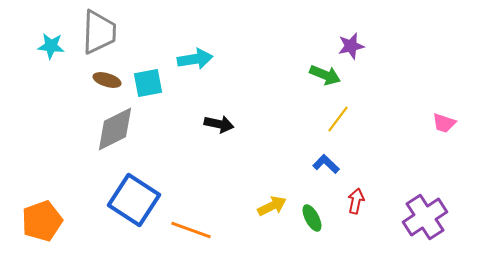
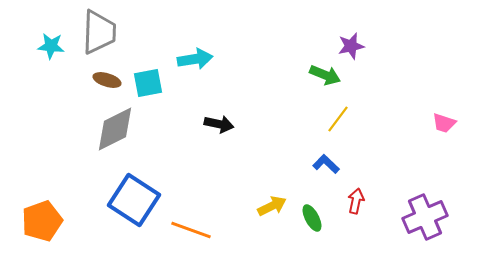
purple cross: rotated 9 degrees clockwise
